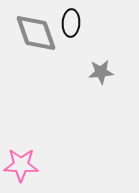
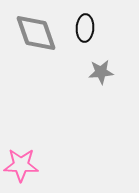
black ellipse: moved 14 px right, 5 px down
